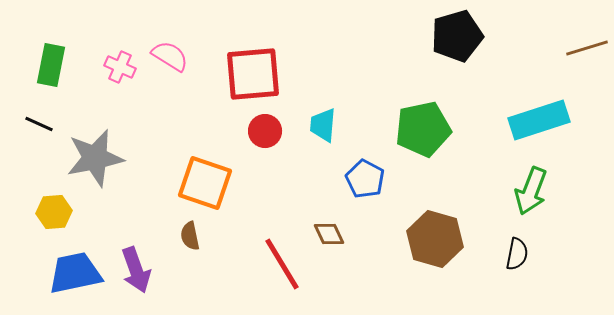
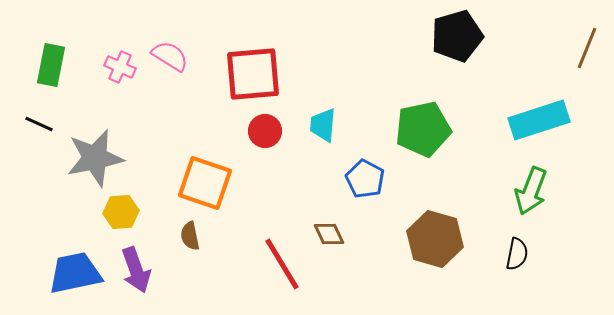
brown line: rotated 51 degrees counterclockwise
yellow hexagon: moved 67 px right
